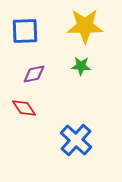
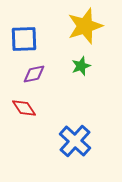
yellow star: rotated 18 degrees counterclockwise
blue square: moved 1 px left, 8 px down
green star: rotated 24 degrees counterclockwise
blue cross: moved 1 px left, 1 px down
